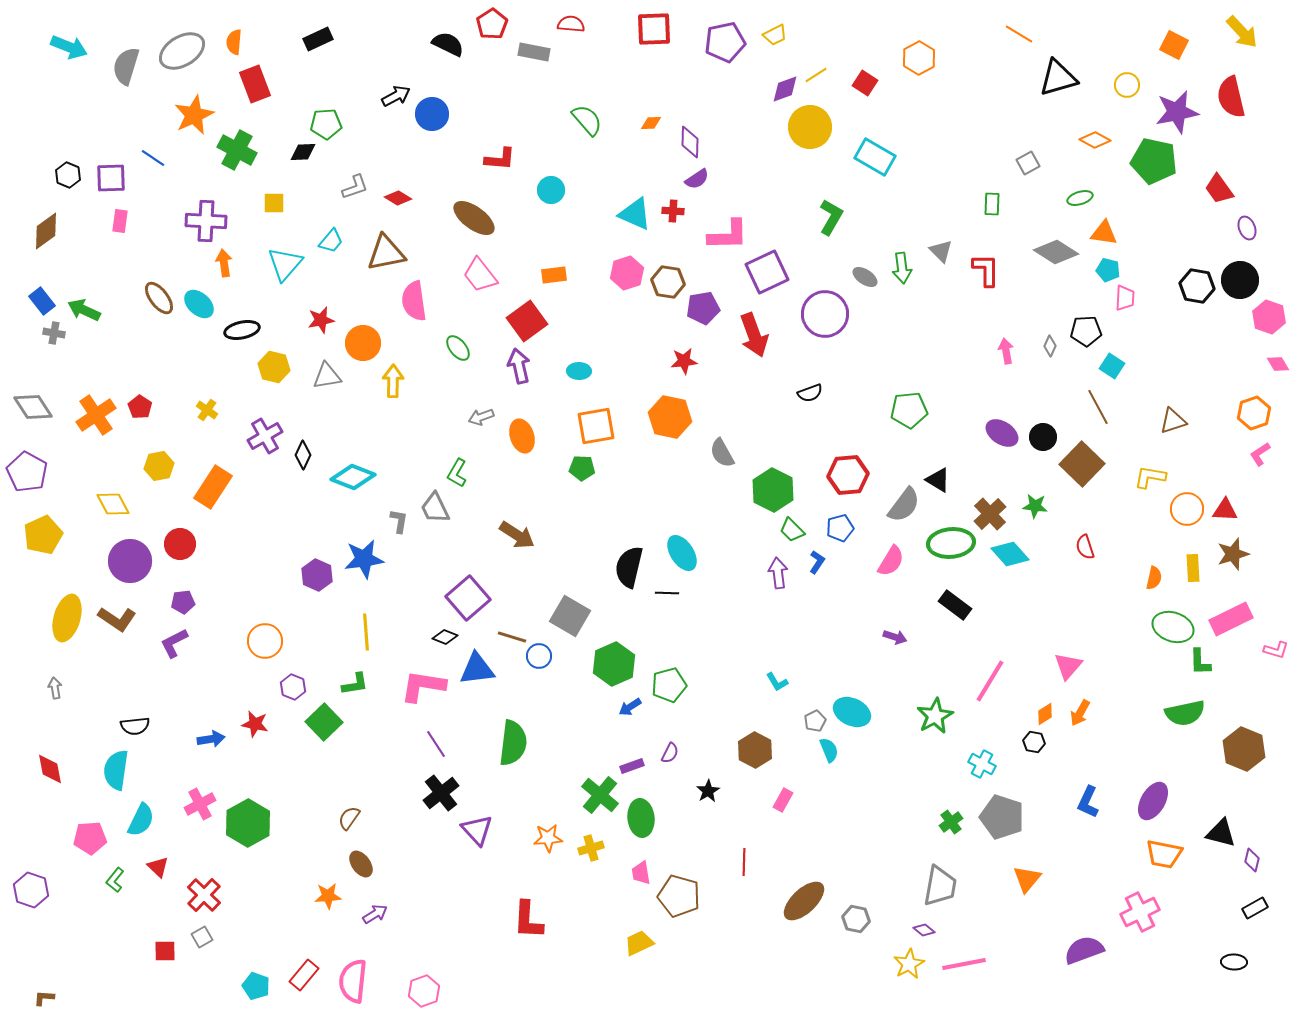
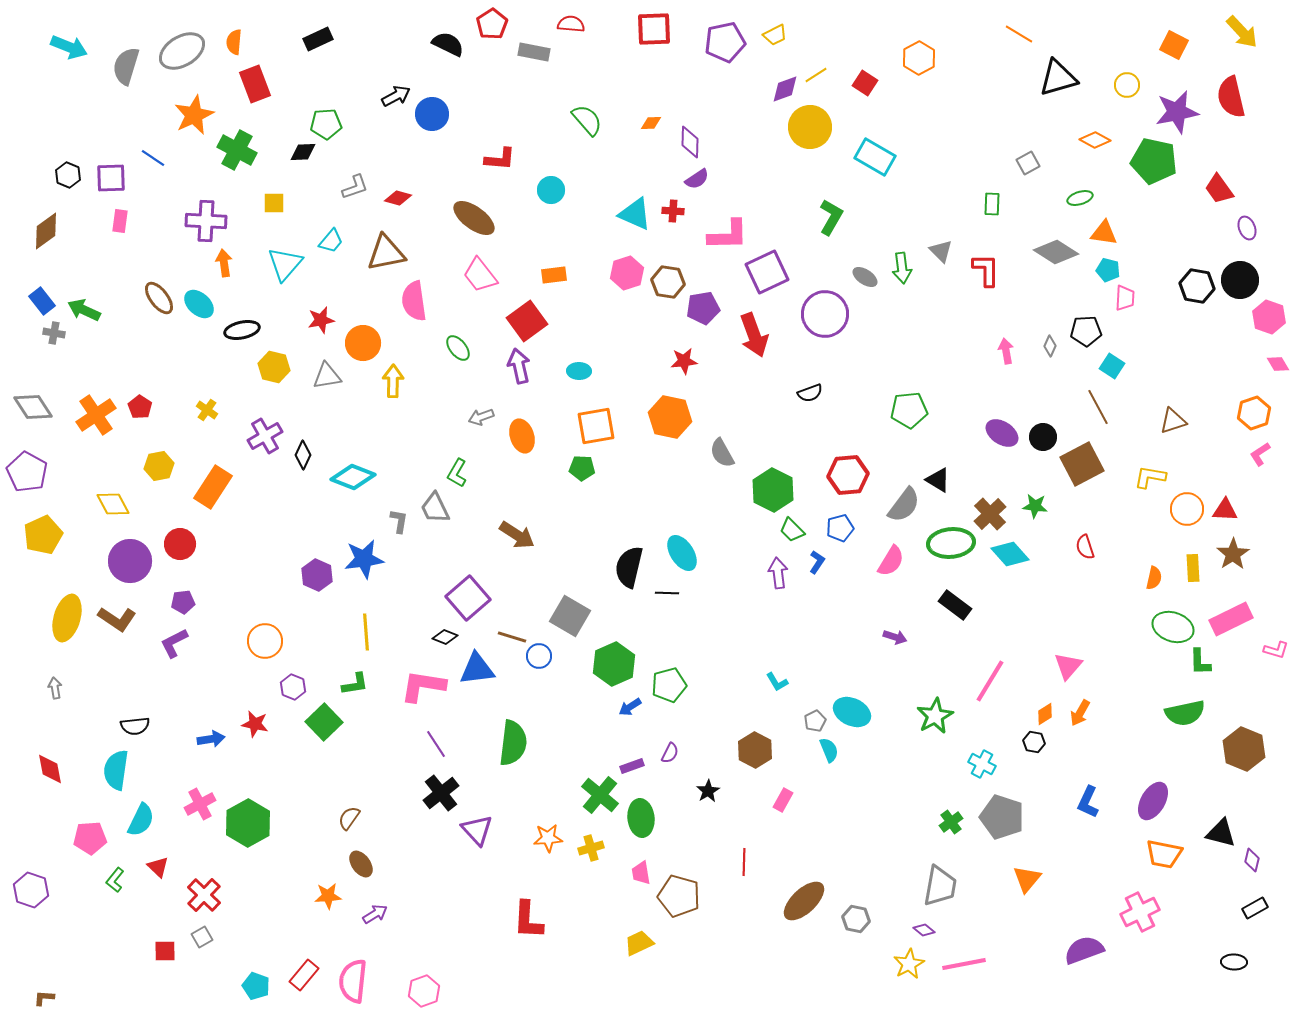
red diamond at (398, 198): rotated 16 degrees counterclockwise
brown square at (1082, 464): rotated 18 degrees clockwise
brown star at (1233, 554): rotated 16 degrees counterclockwise
